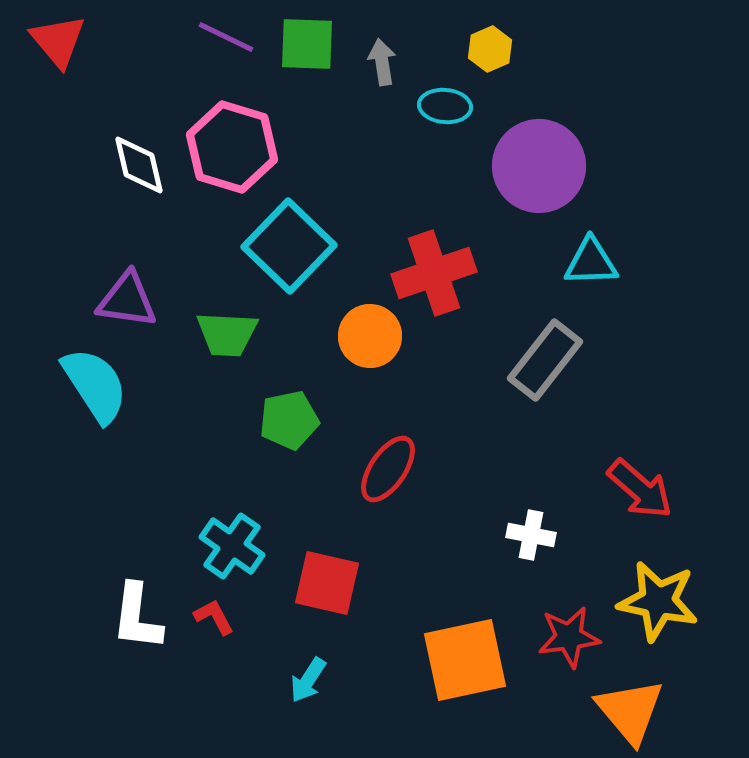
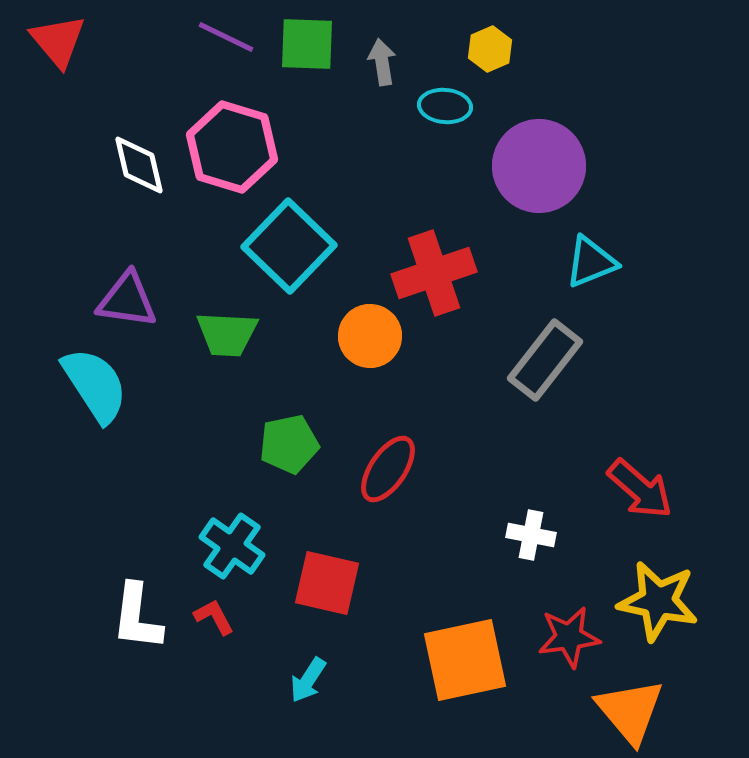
cyan triangle: rotated 20 degrees counterclockwise
green pentagon: moved 24 px down
